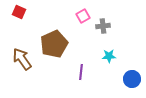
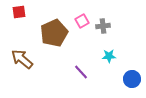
red square: rotated 32 degrees counterclockwise
pink square: moved 1 px left, 5 px down
brown pentagon: moved 11 px up
brown arrow: rotated 15 degrees counterclockwise
purple line: rotated 49 degrees counterclockwise
